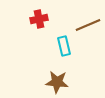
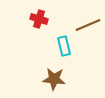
red cross: rotated 30 degrees clockwise
brown star: moved 3 px left, 3 px up
